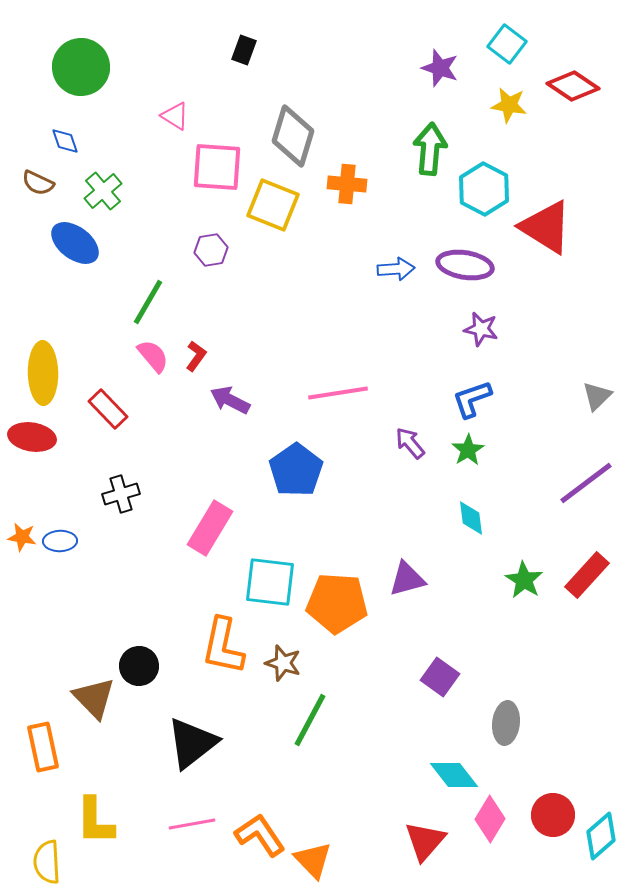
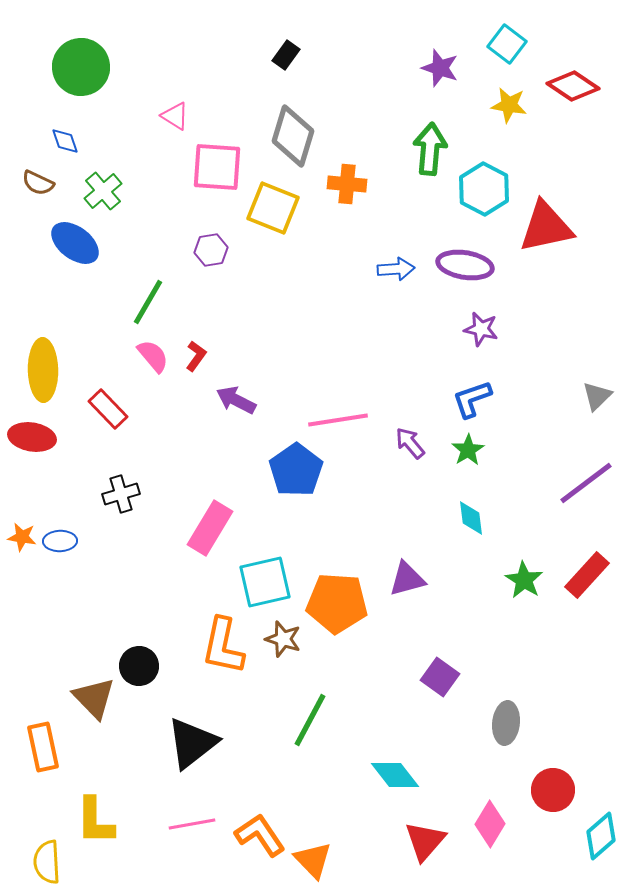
black rectangle at (244, 50): moved 42 px right, 5 px down; rotated 16 degrees clockwise
yellow square at (273, 205): moved 3 px down
red triangle at (546, 227): rotated 44 degrees counterclockwise
yellow ellipse at (43, 373): moved 3 px up
pink line at (338, 393): moved 27 px down
purple arrow at (230, 400): moved 6 px right
cyan square at (270, 582): moved 5 px left; rotated 20 degrees counterclockwise
brown star at (283, 663): moved 24 px up
cyan diamond at (454, 775): moved 59 px left
red circle at (553, 815): moved 25 px up
pink diamond at (490, 819): moved 5 px down
